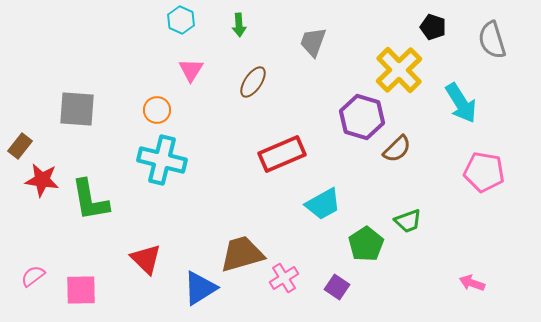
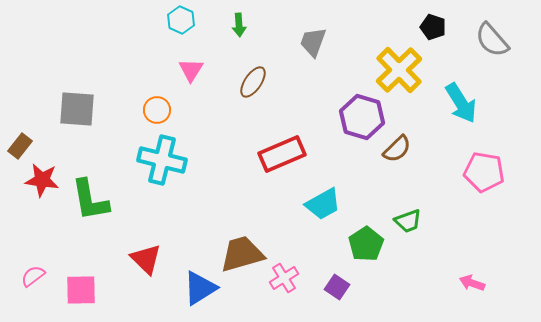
gray semicircle: rotated 24 degrees counterclockwise
